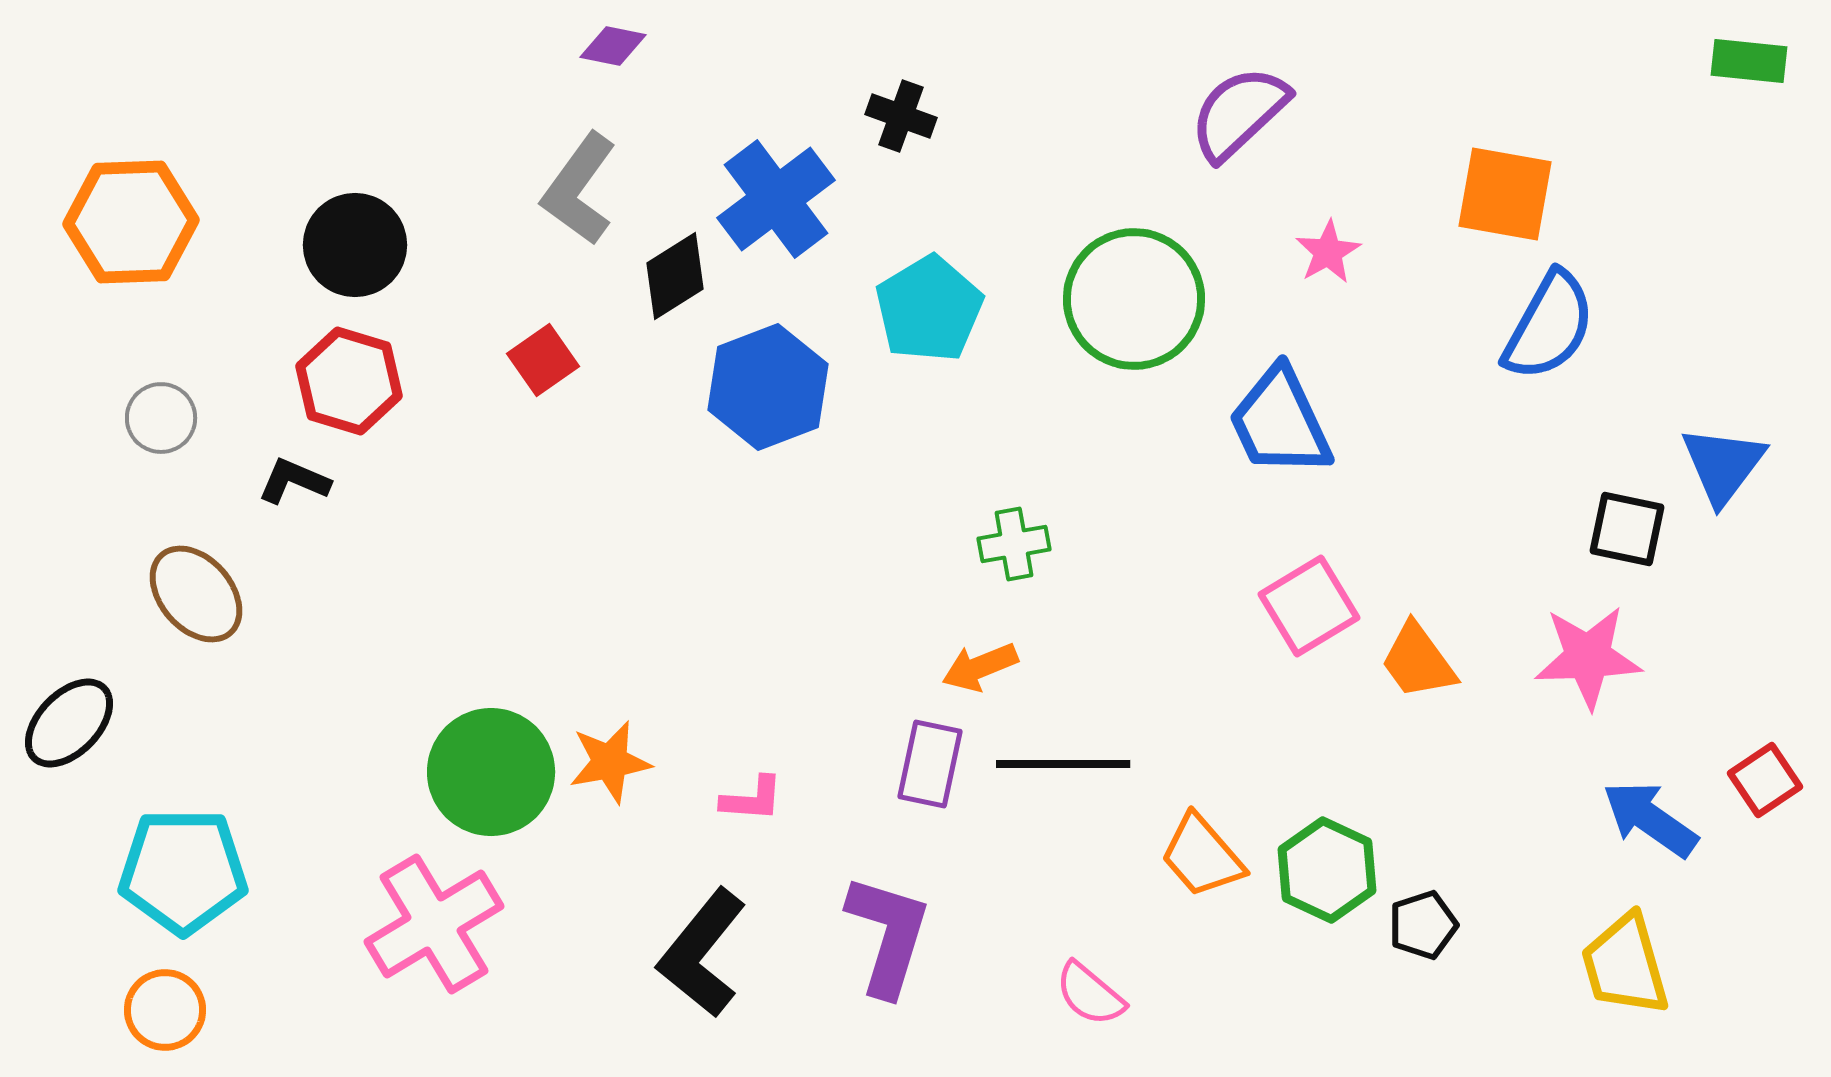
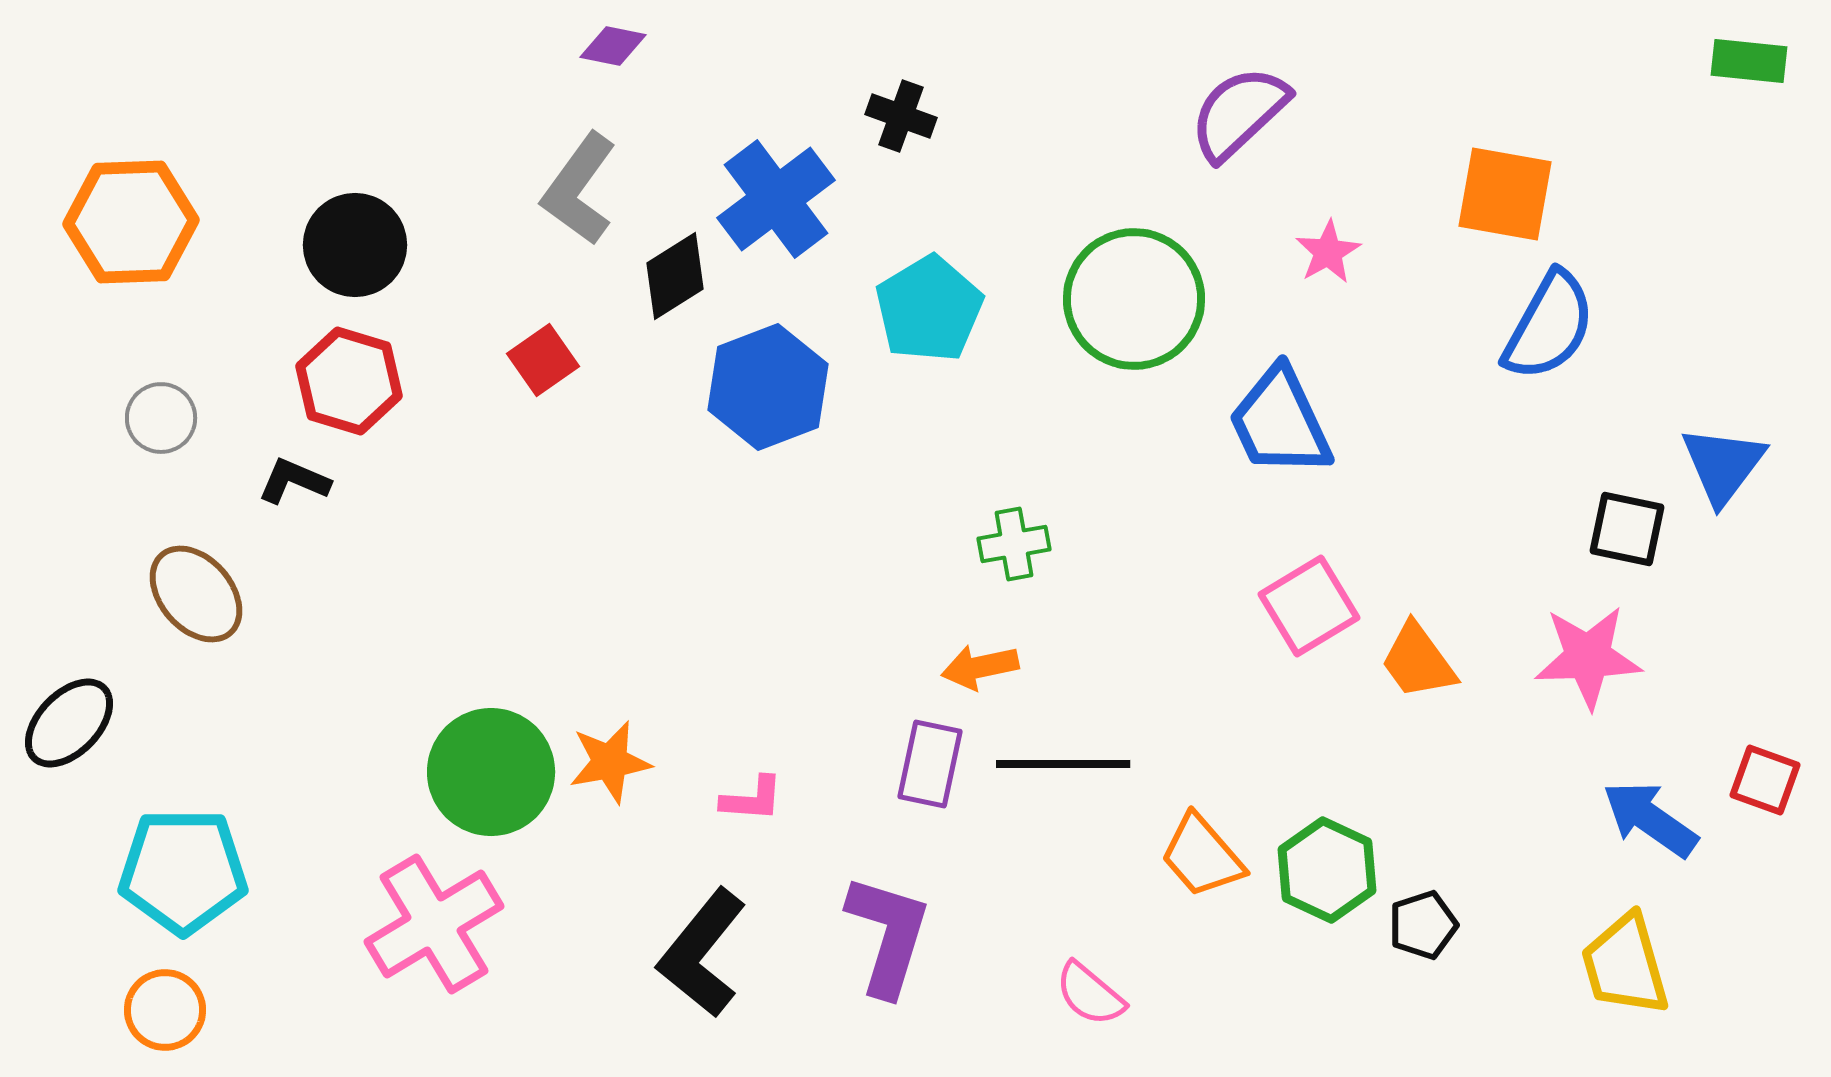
orange arrow at (980, 667): rotated 10 degrees clockwise
red square at (1765, 780): rotated 36 degrees counterclockwise
